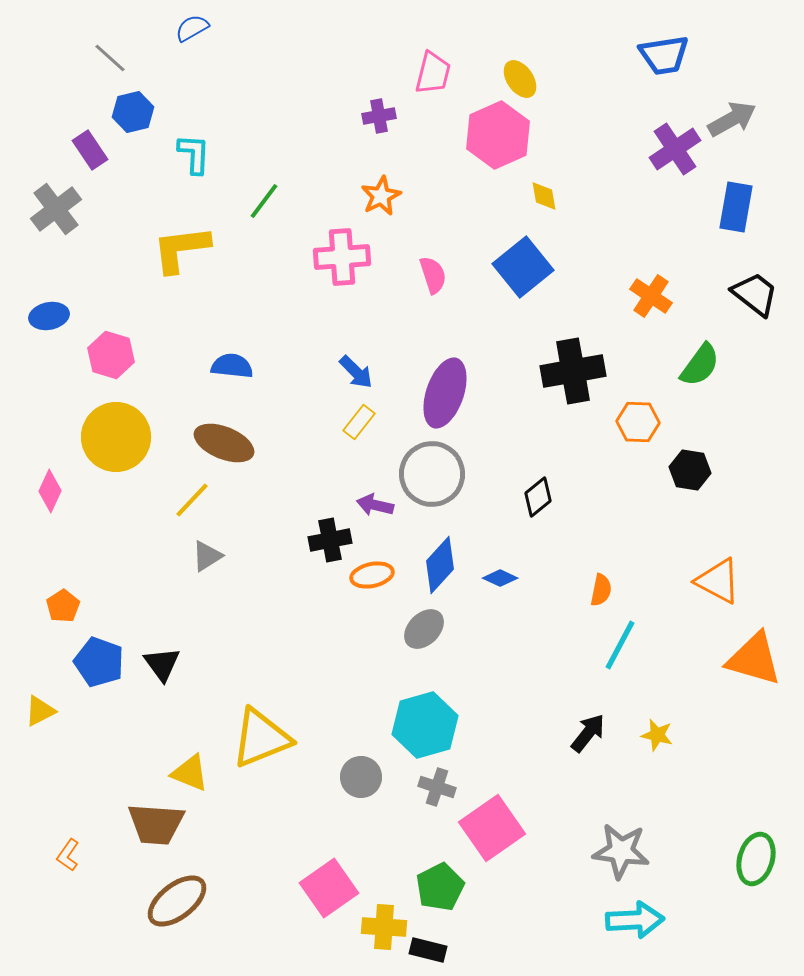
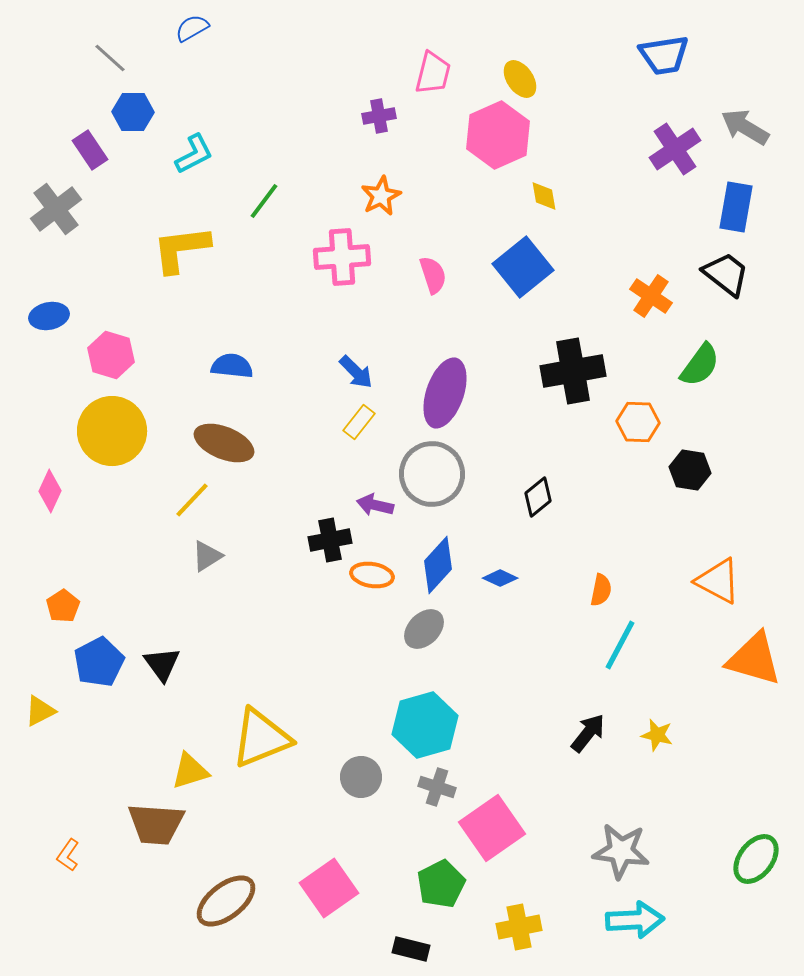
blue hexagon at (133, 112): rotated 15 degrees clockwise
gray arrow at (732, 119): moved 13 px right, 8 px down; rotated 120 degrees counterclockwise
cyan L-shape at (194, 154): rotated 60 degrees clockwise
black trapezoid at (755, 294): moved 29 px left, 20 px up
yellow circle at (116, 437): moved 4 px left, 6 px up
blue diamond at (440, 565): moved 2 px left
orange ellipse at (372, 575): rotated 21 degrees clockwise
blue pentagon at (99, 662): rotated 24 degrees clockwise
yellow triangle at (190, 773): moved 2 px up; rotated 39 degrees counterclockwise
green ellipse at (756, 859): rotated 21 degrees clockwise
green pentagon at (440, 887): moved 1 px right, 3 px up
brown ellipse at (177, 901): moved 49 px right
yellow cross at (384, 927): moved 135 px right; rotated 15 degrees counterclockwise
black rectangle at (428, 950): moved 17 px left, 1 px up
